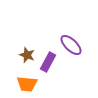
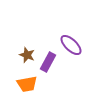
orange trapezoid: rotated 15 degrees counterclockwise
